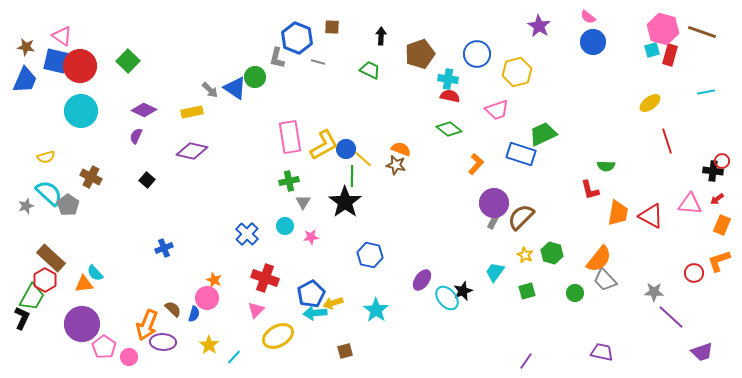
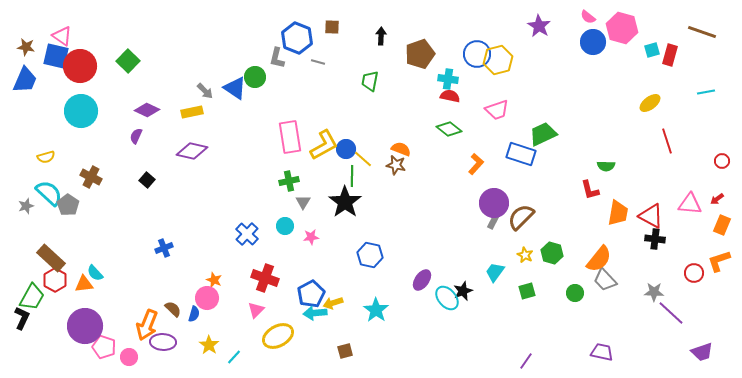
pink hexagon at (663, 29): moved 41 px left, 1 px up
blue square at (56, 61): moved 5 px up
green trapezoid at (370, 70): moved 11 px down; rotated 105 degrees counterclockwise
yellow hexagon at (517, 72): moved 19 px left, 12 px up
gray arrow at (210, 90): moved 5 px left, 1 px down
purple diamond at (144, 110): moved 3 px right
black cross at (713, 171): moved 58 px left, 68 px down
red hexagon at (45, 280): moved 10 px right
purple line at (671, 317): moved 4 px up
purple circle at (82, 324): moved 3 px right, 2 px down
pink pentagon at (104, 347): rotated 15 degrees counterclockwise
